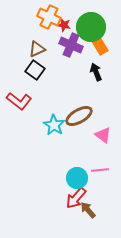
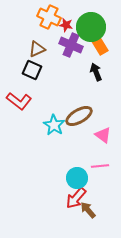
red star: moved 2 px right
black square: moved 3 px left; rotated 12 degrees counterclockwise
pink line: moved 4 px up
